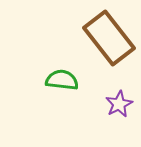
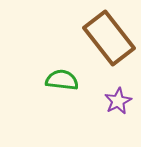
purple star: moved 1 px left, 3 px up
